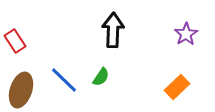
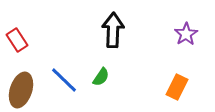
red rectangle: moved 2 px right, 1 px up
orange rectangle: rotated 20 degrees counterclockwise
